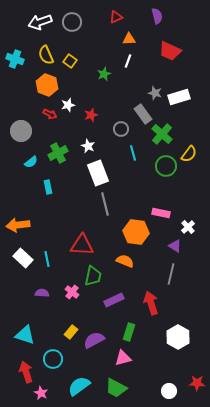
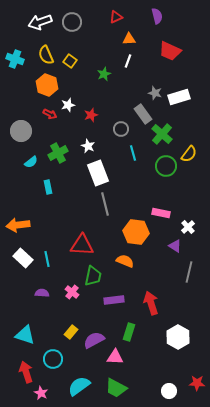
gray line at (171, 274): moved 18 px right, 2 px up
purple rectangle at (114, 300): rotated 18 degrees clockwise
pink triangle at (123, 358): moved 8 px left, 1 px up; rotated 18 degrees clockwise
